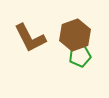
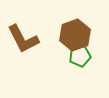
brown L-shape: moved 7 px left, 1 px down
